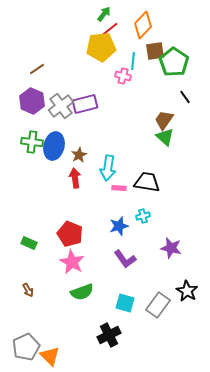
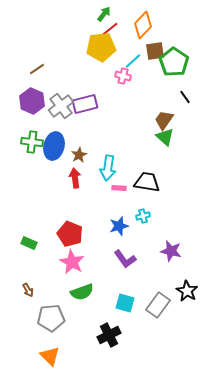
cyan line: rotated 42 degrees clockwise
purple star: moved 3 px down
gray pentagon: moved 25 px right, 29 px up; rotated 20 degrees clockwise
